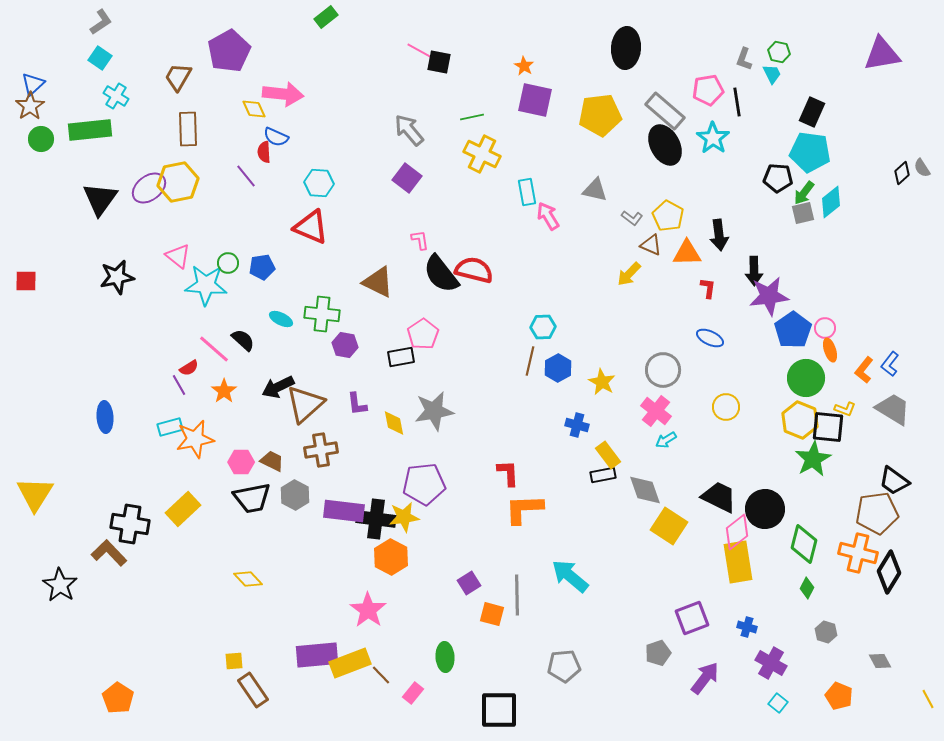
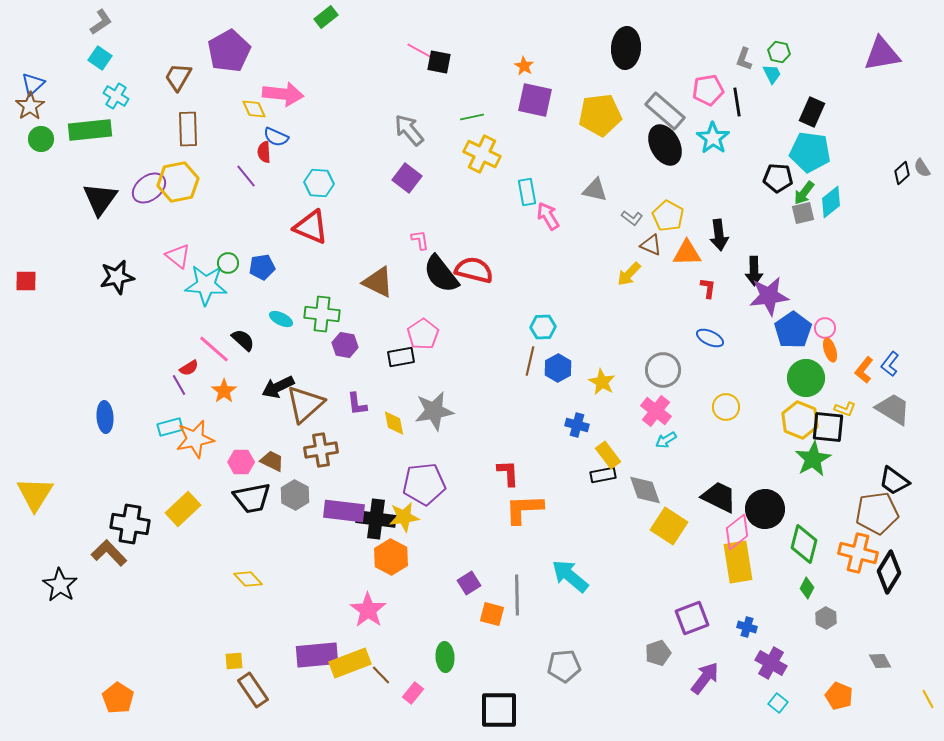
gray hexagon at (826, 632): moved 14 px up; rotated 10 degrees clockwise
